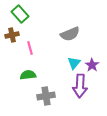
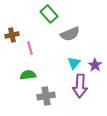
green rectangle: moved 29 px right
purple star: moved 3 px right
